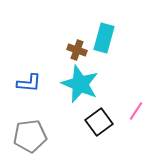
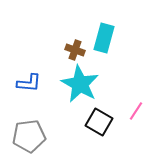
brown cross: moved 2 px left
cyan star: rotated 6 degrees clockwise
black square: rotated 24 degrees counterclockwise
gray pentagon: moved 1 px left
